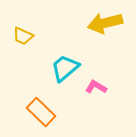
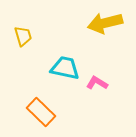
yellow trapezoid: rotated 130 degrees counterclockwise
cyan trapezoid: rotated 52 degrees clockwise
pink L-shape: moved 1 px right, 4 px up
